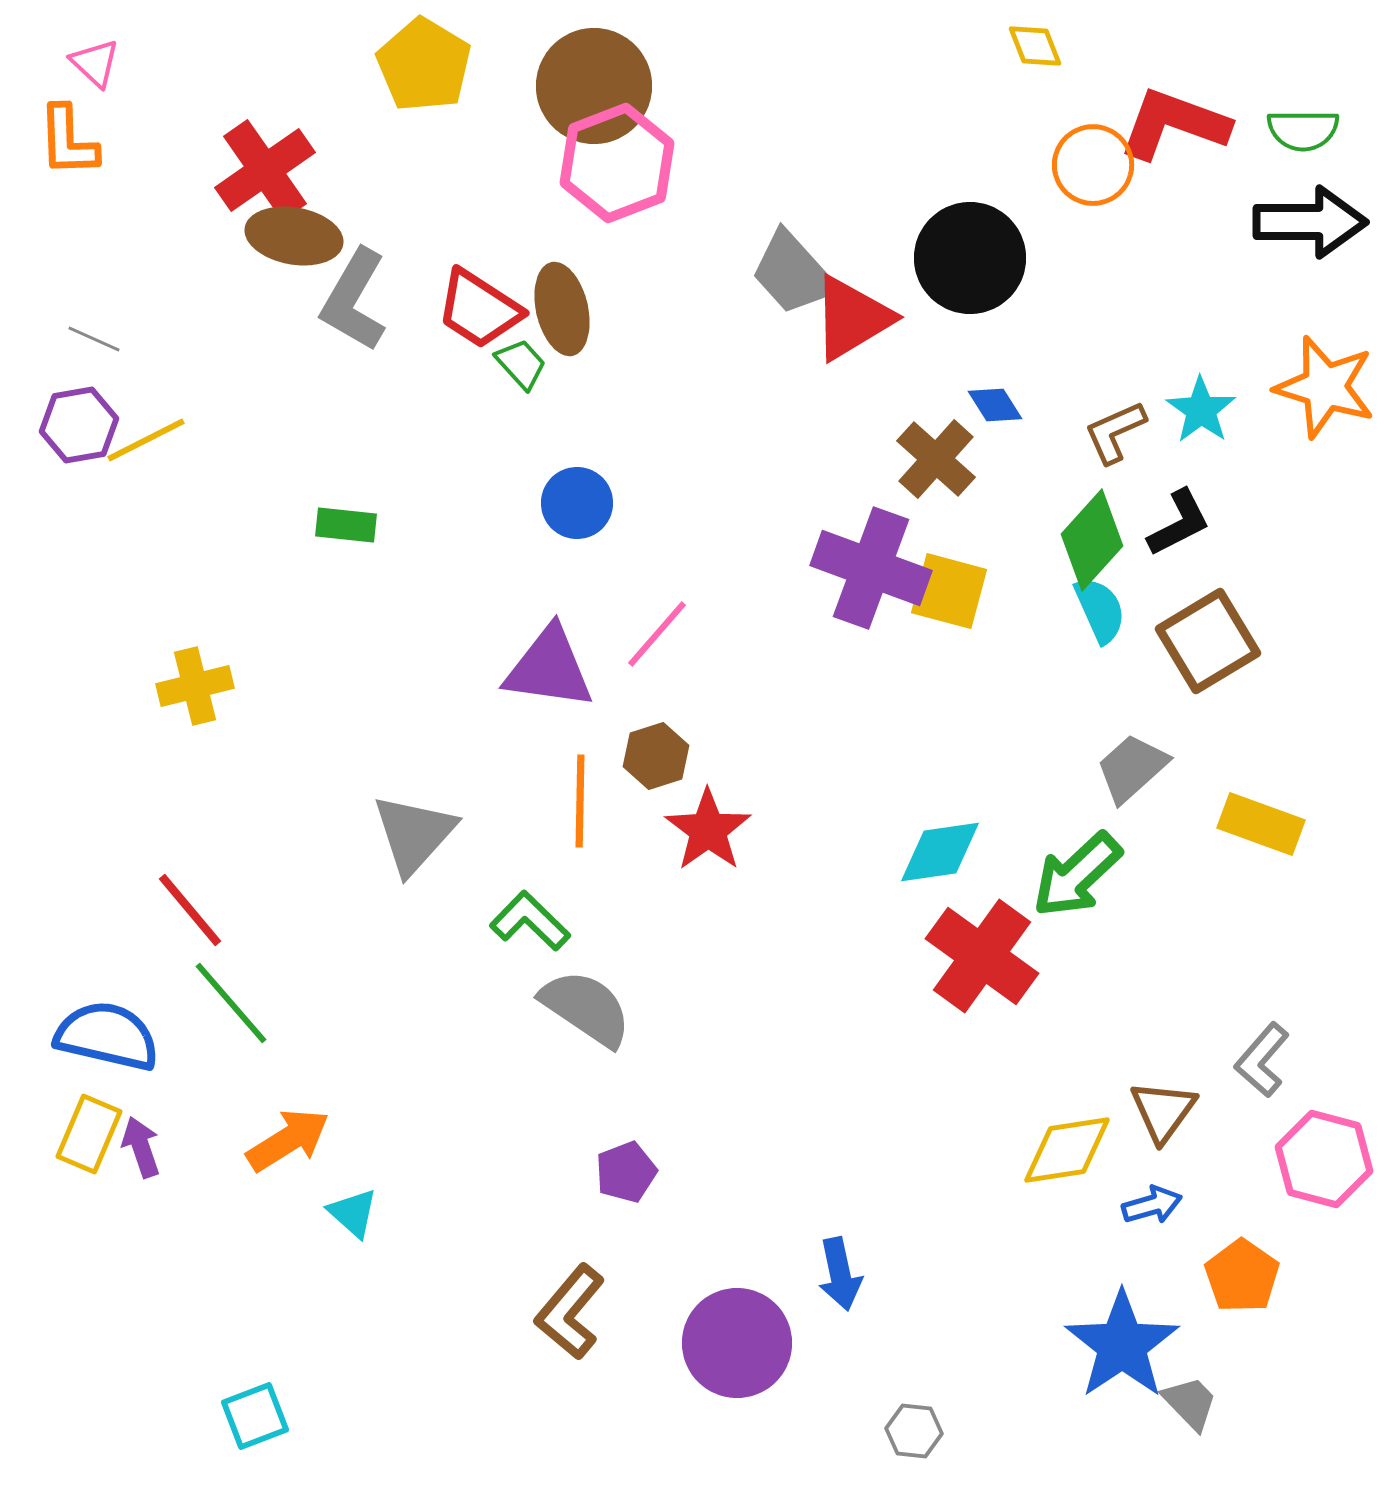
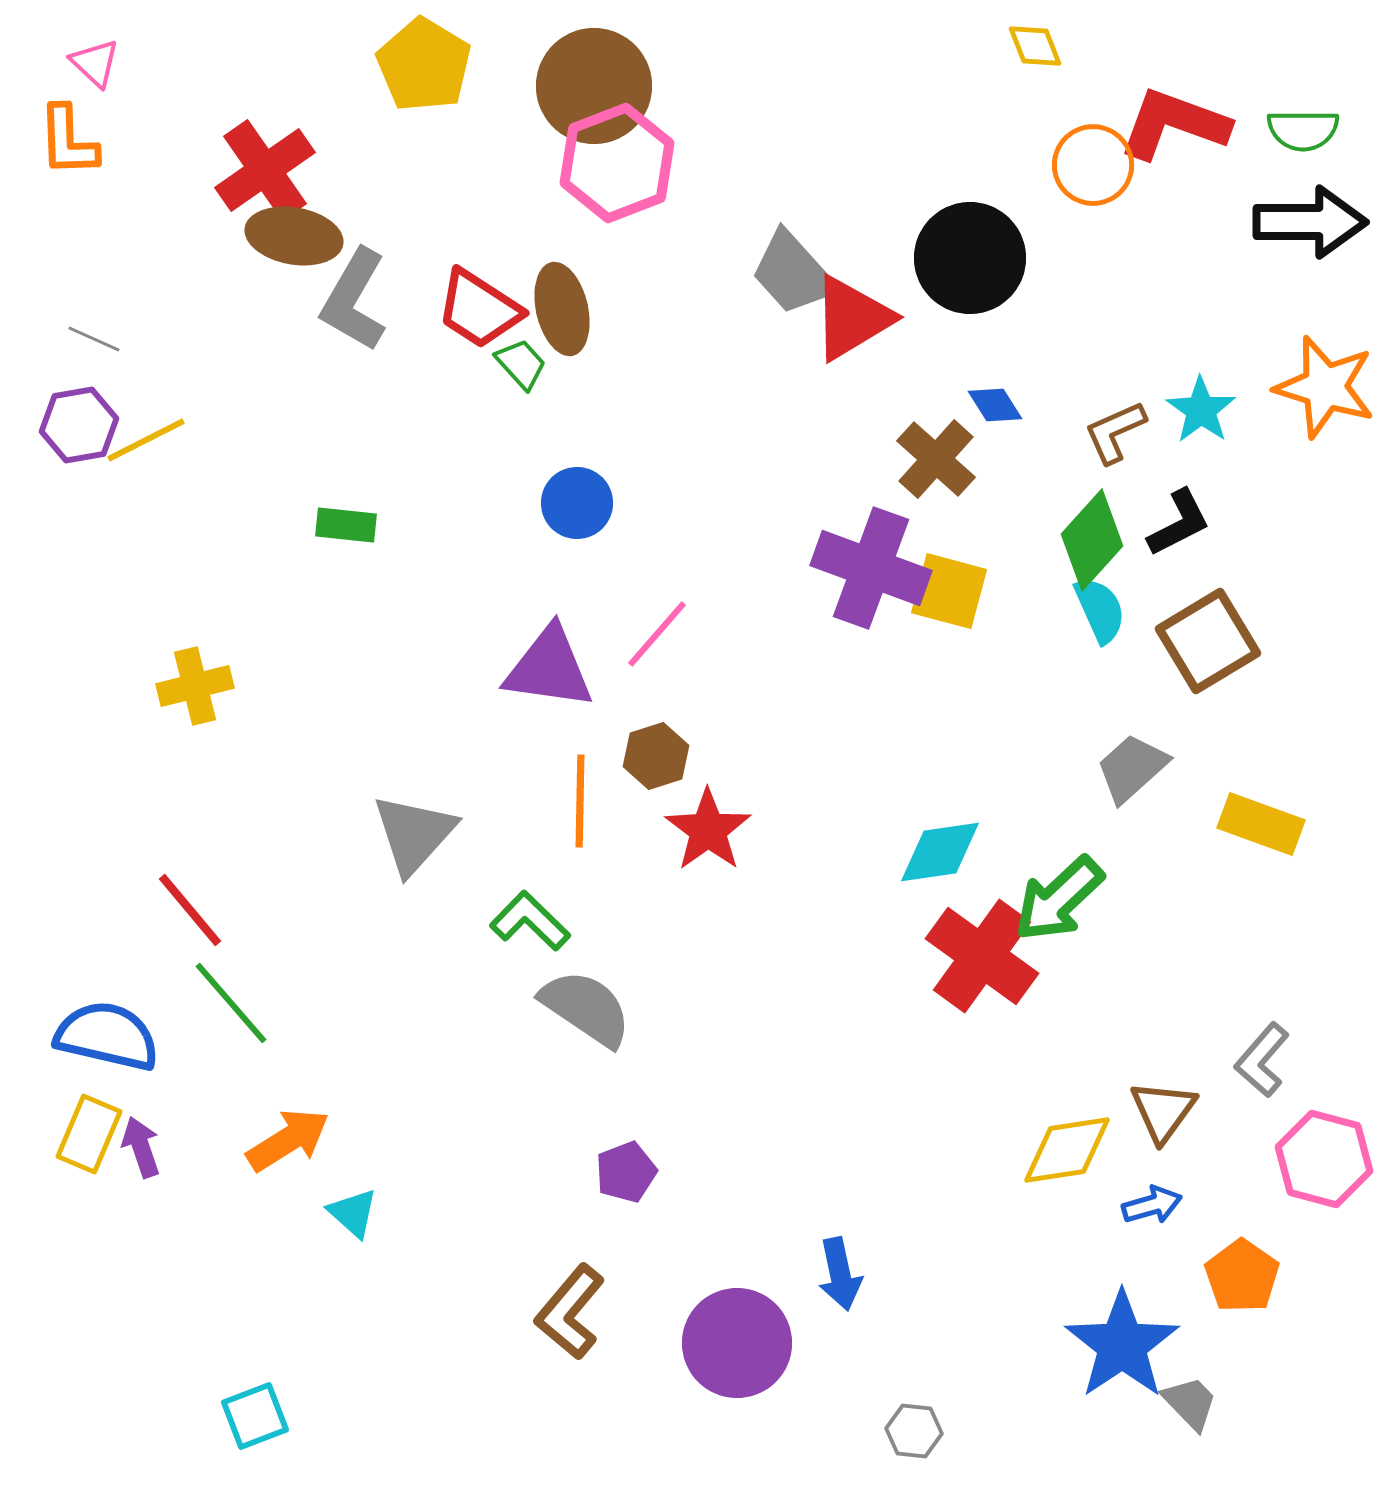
green arrow at (1077, 875): moved 18 px left, 24 px down
